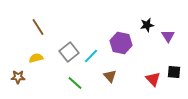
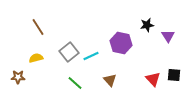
cyan line: rotated 21 degrees clockwise
black square: moved 3 px down
brown triangle: moved 4 px down
